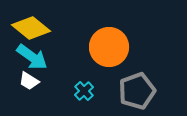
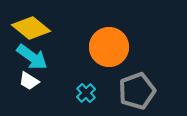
cyan cross: moved 2 px right, 2 px down
